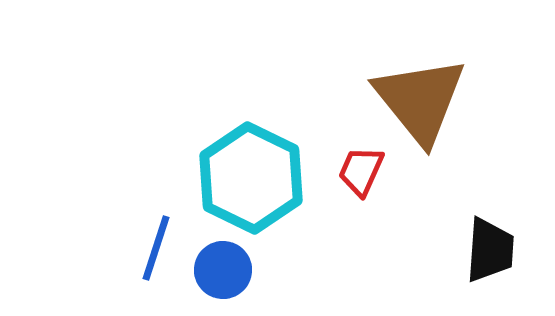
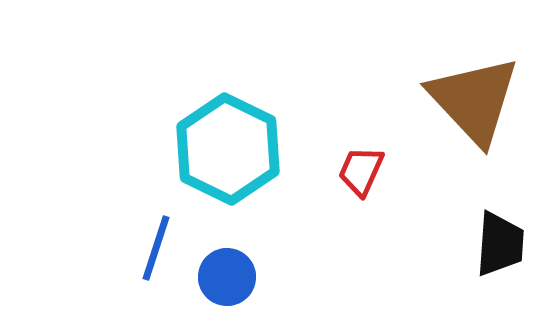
brown triangle: moved 54 px right; rotated 4 degrees counterclockwise
cyan hexagon: moved 23 px left, 29 px up
black trapezoid: moved 10 px right, 6 px up
blue circle: moved 4 px right, 7 px down
